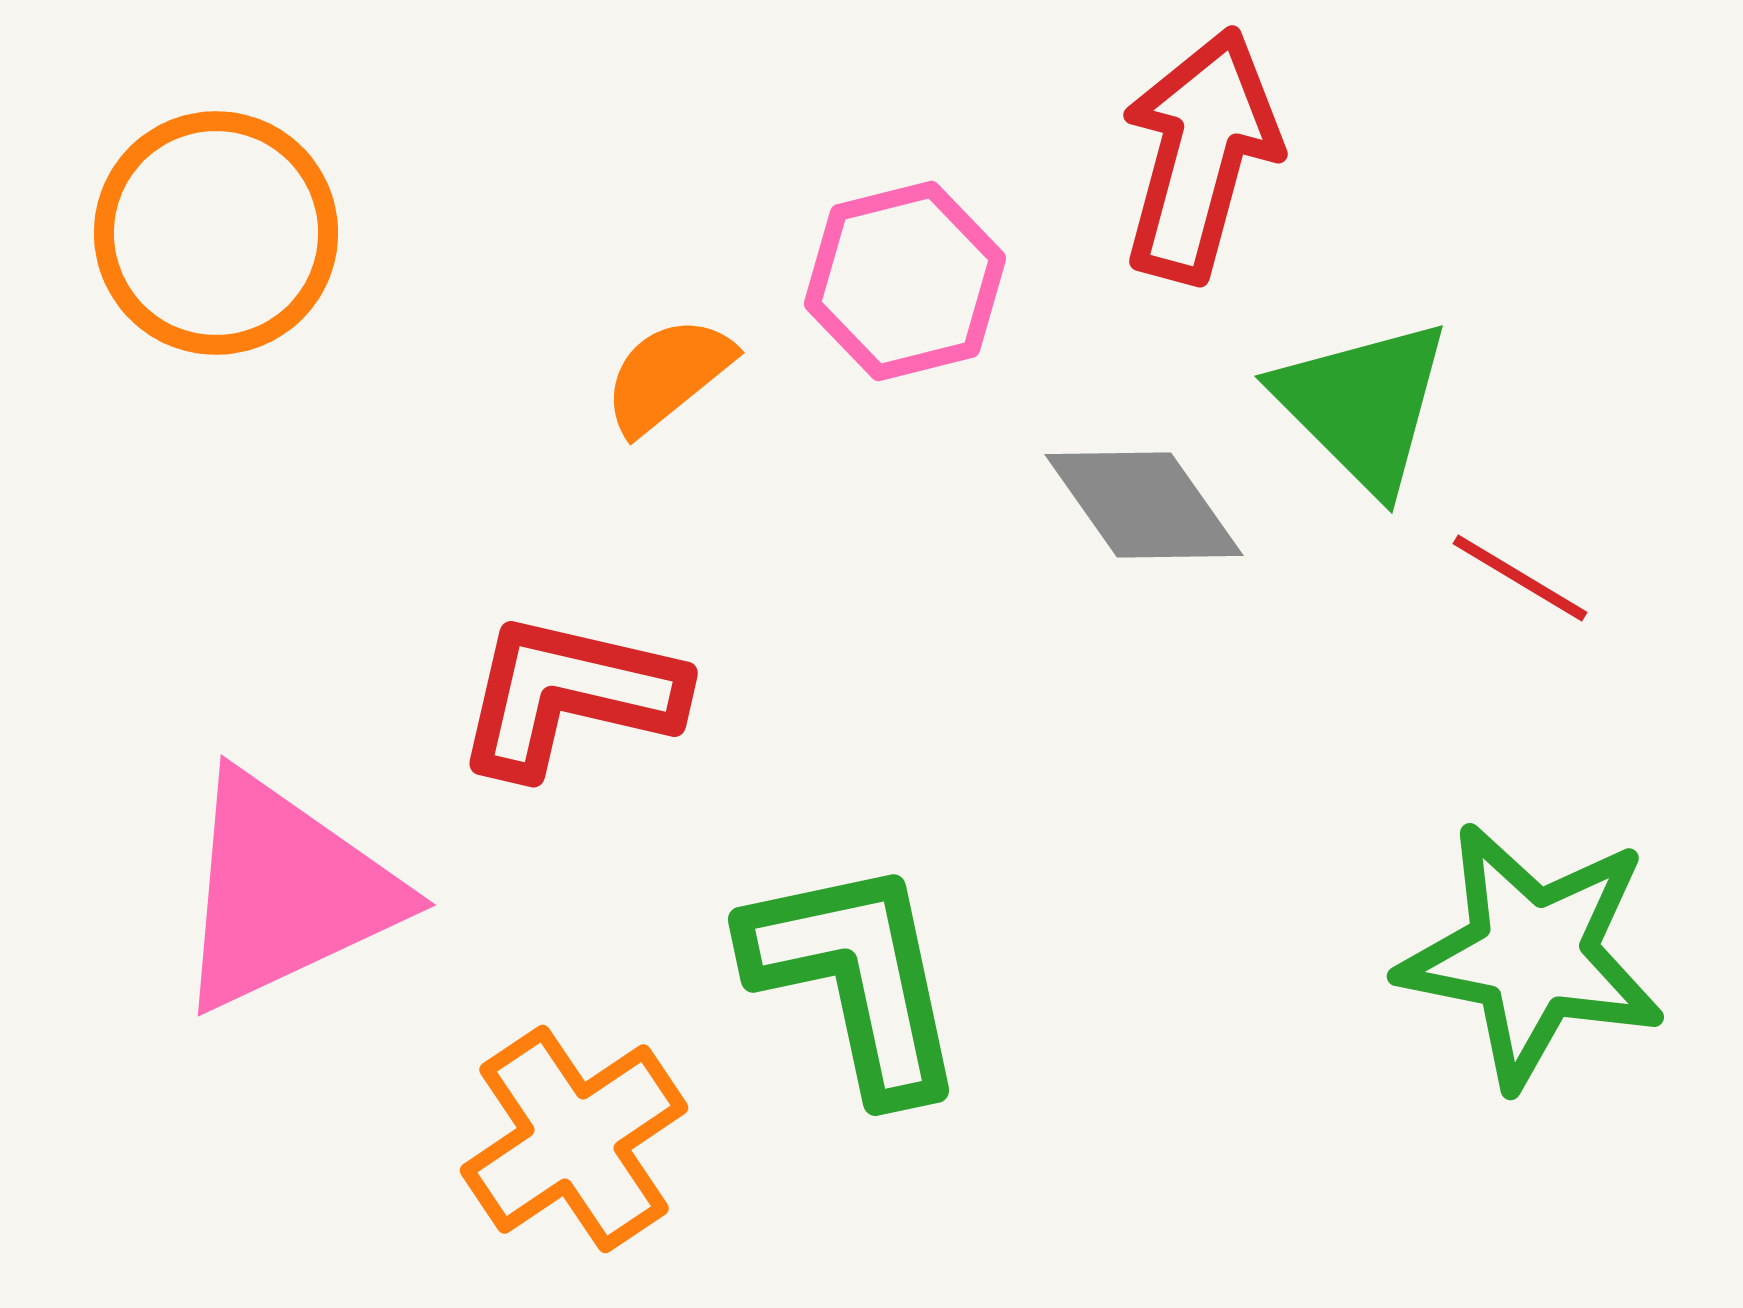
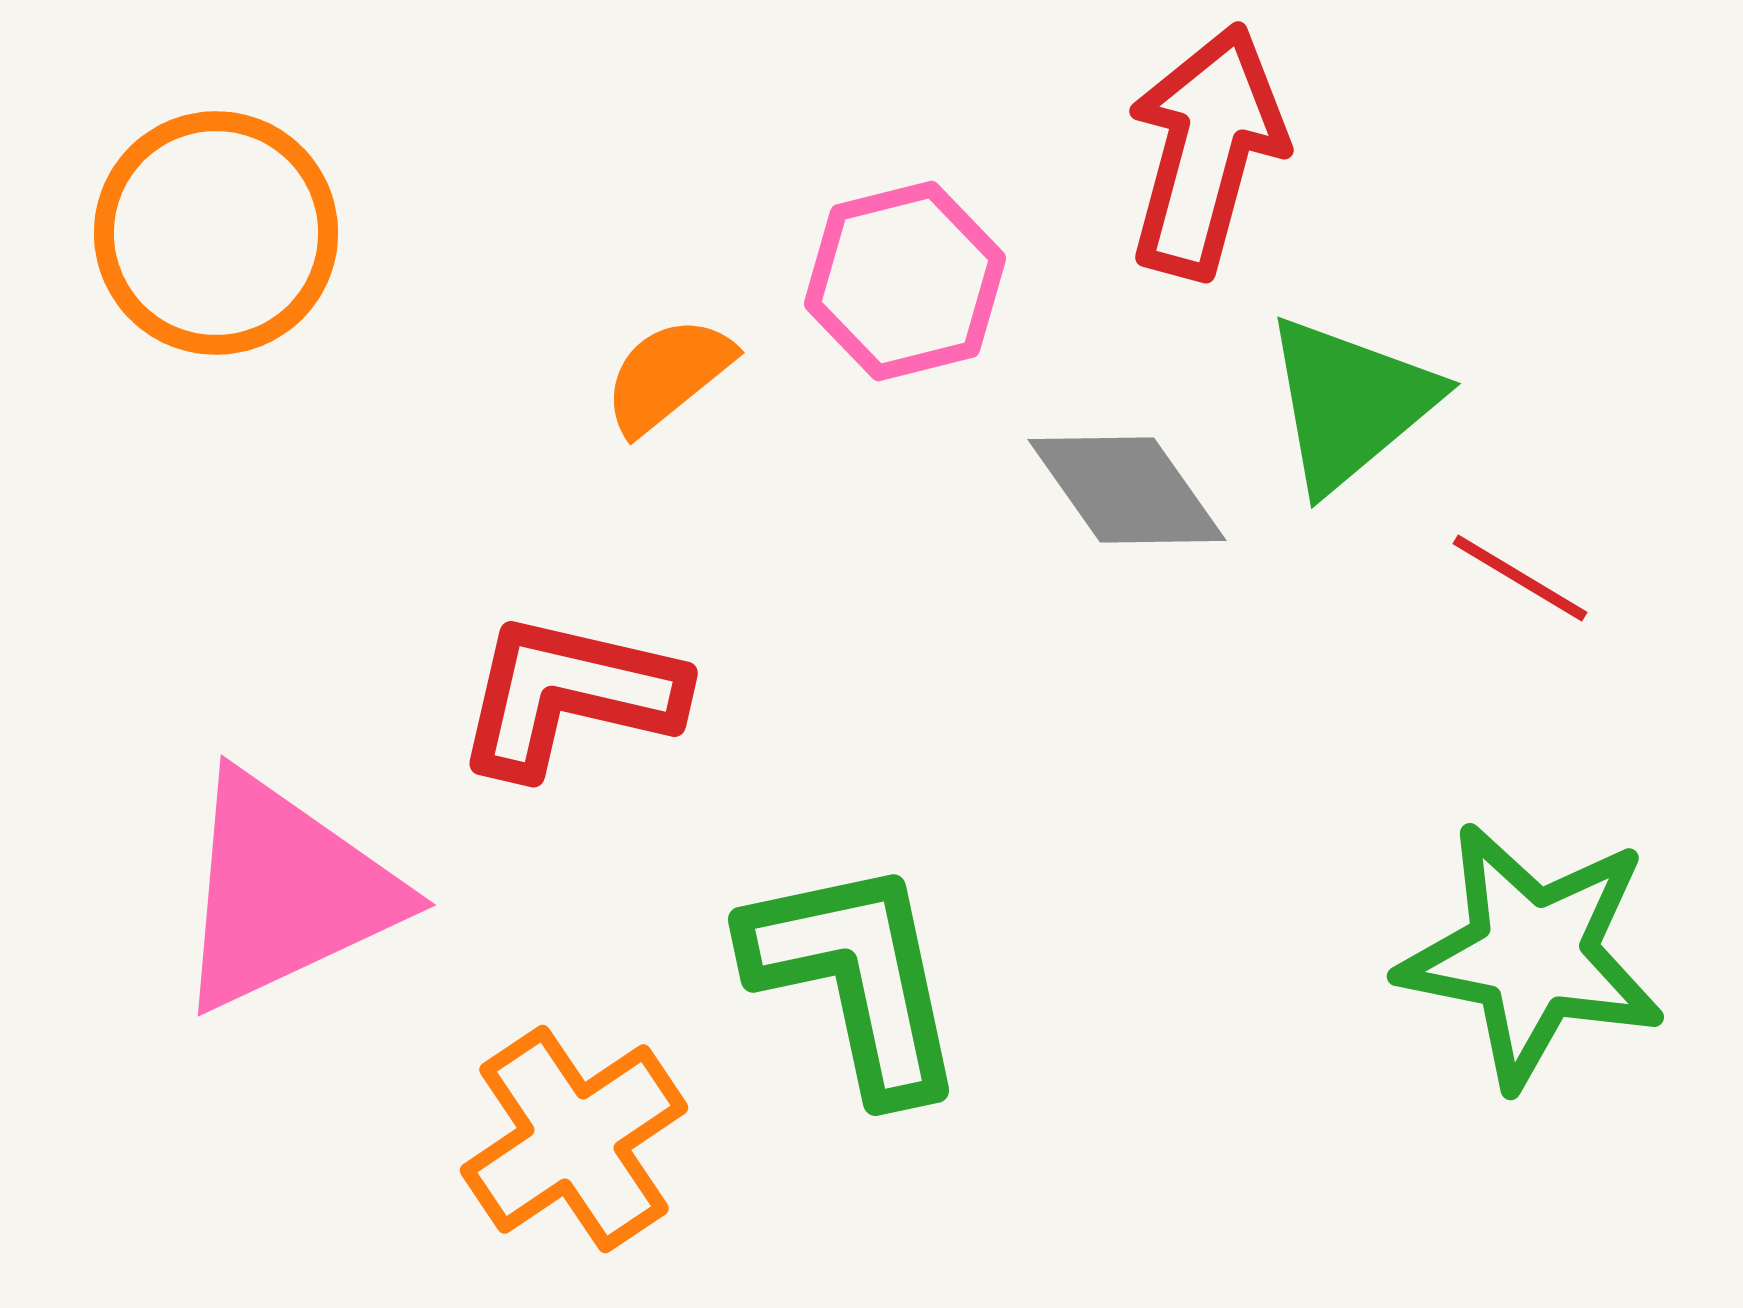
red arrow: moved 6 px right, 4 px up
green triangle: moved 13 px left, 2 px up; rotated 35 degrees clockwise
gray diamond: moved 17 px left, 15 px up
